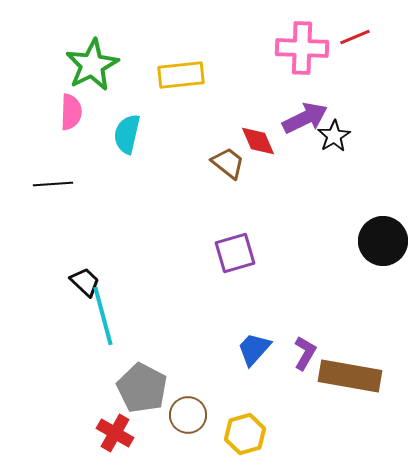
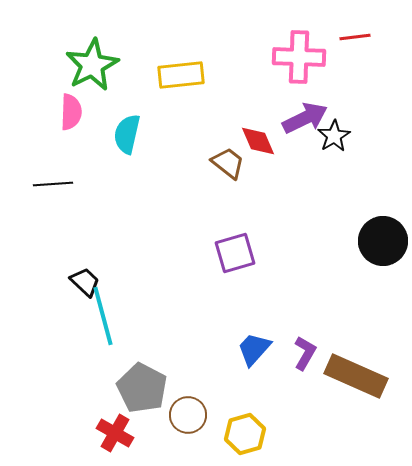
red line: rotated 16 degrees clockwise
pink cross: moved 3 px left, 9 px down
brown rectangle: moved 6 px right; rotated 14 degrees clockwise
